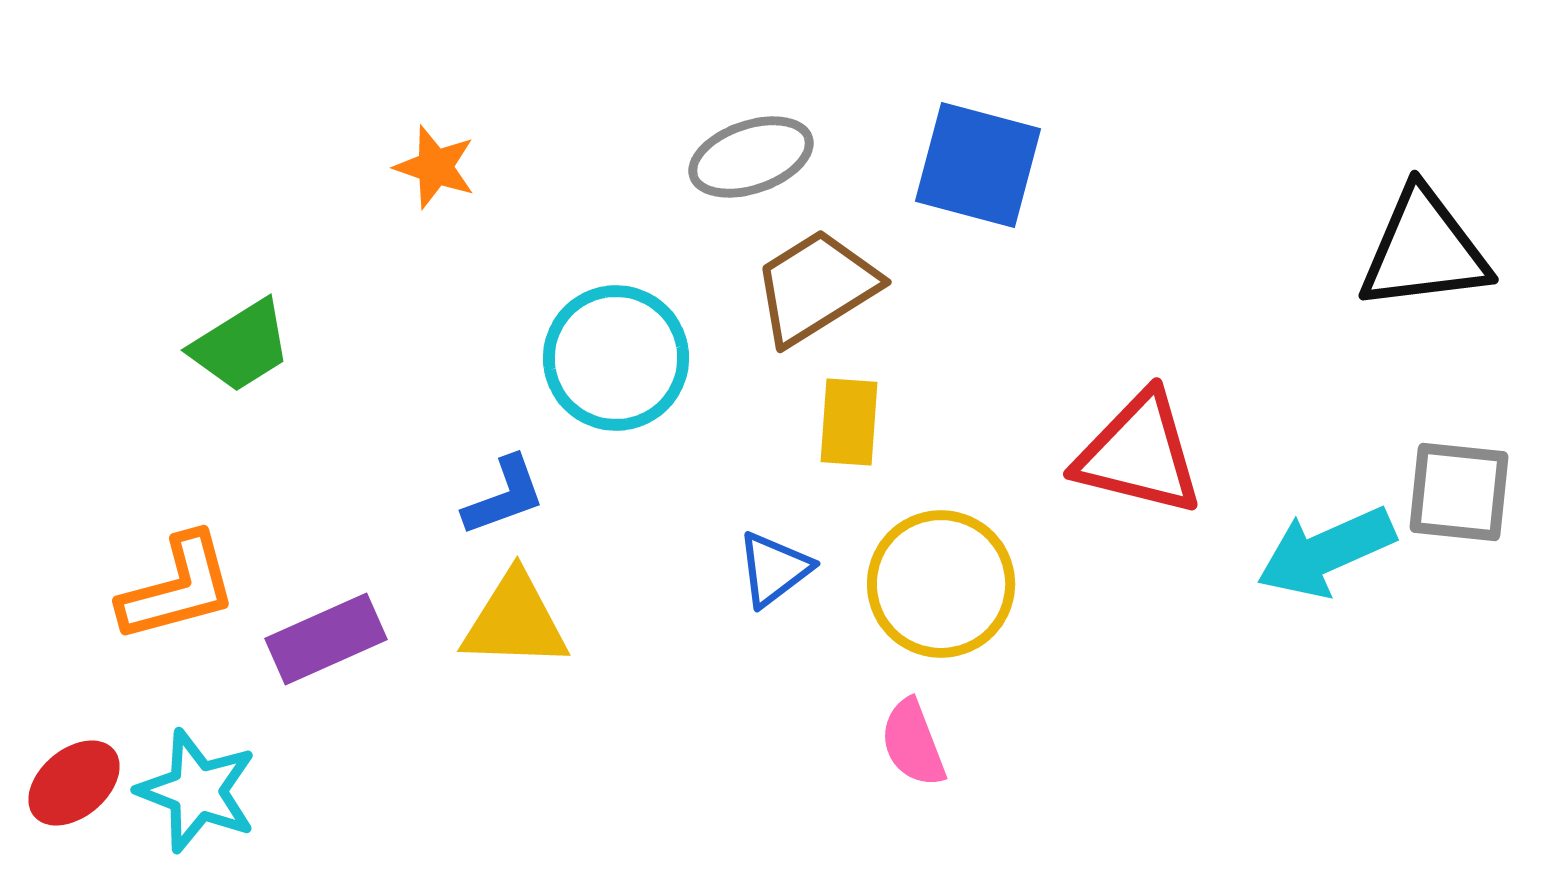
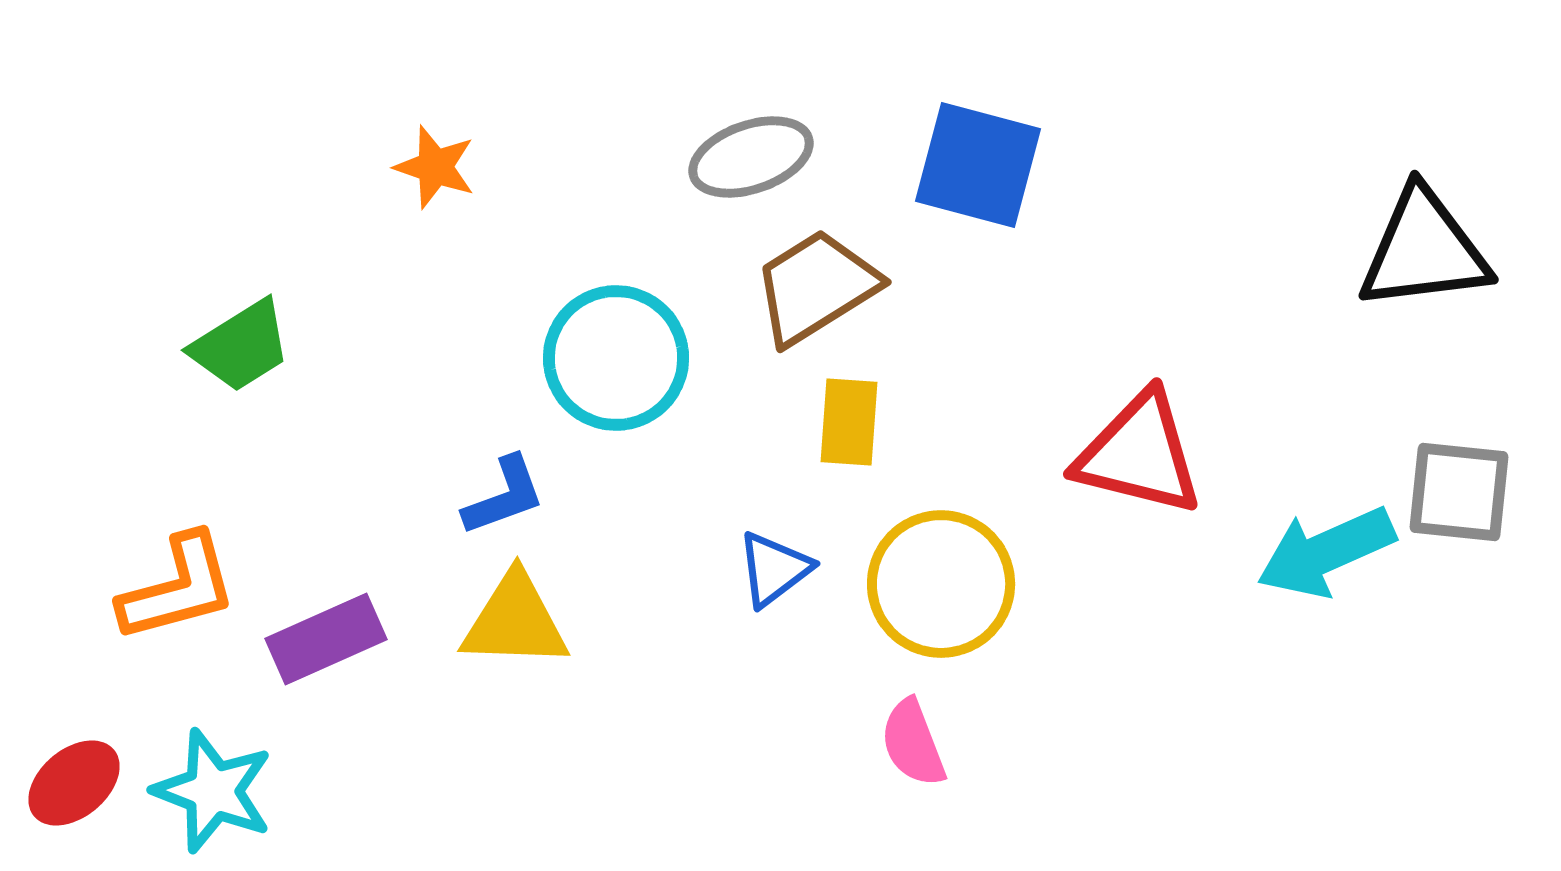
cyan star: moved 16 px right
